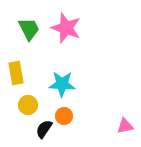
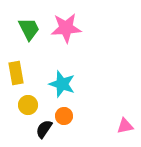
pink star: rotated 24 degrees counterclockwise
cyan star: rotated 16 degrees clockwise
